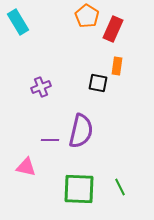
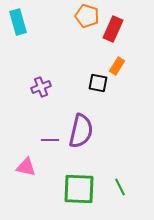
orange pentagon: rotated 15 degrees counterclockwise
cyan rectangle: rotated 15 degrees clockwise
orange rectangle: rotated 24 degrees clockwise
